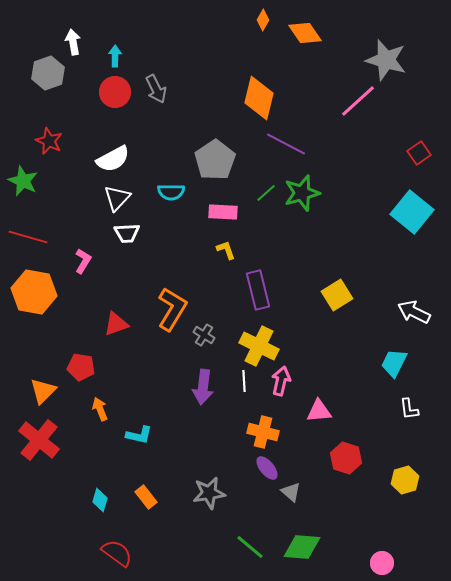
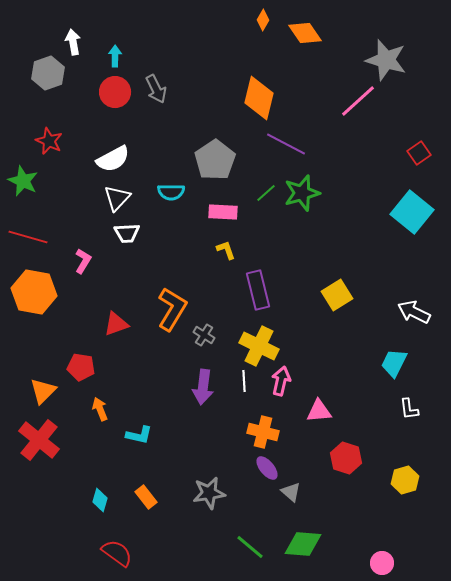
green diamond at (302, 547): moved 1 px right, 3 px up
